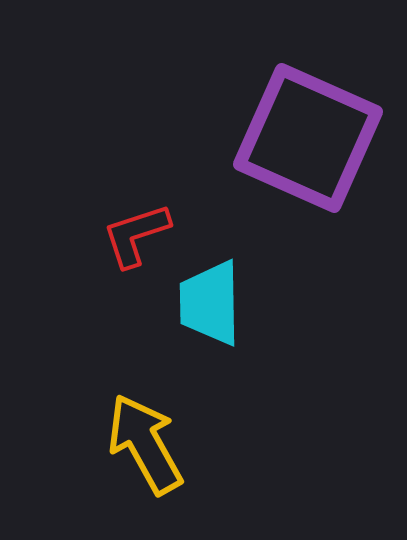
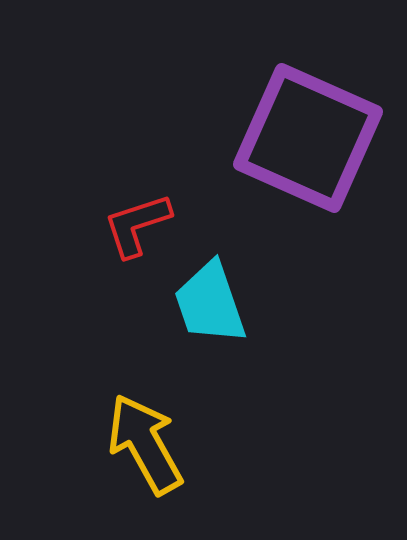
red L-shape: moved 1 px right, 10 px up
cyan trapezoid: rotated 18 degrees counterclockwise
